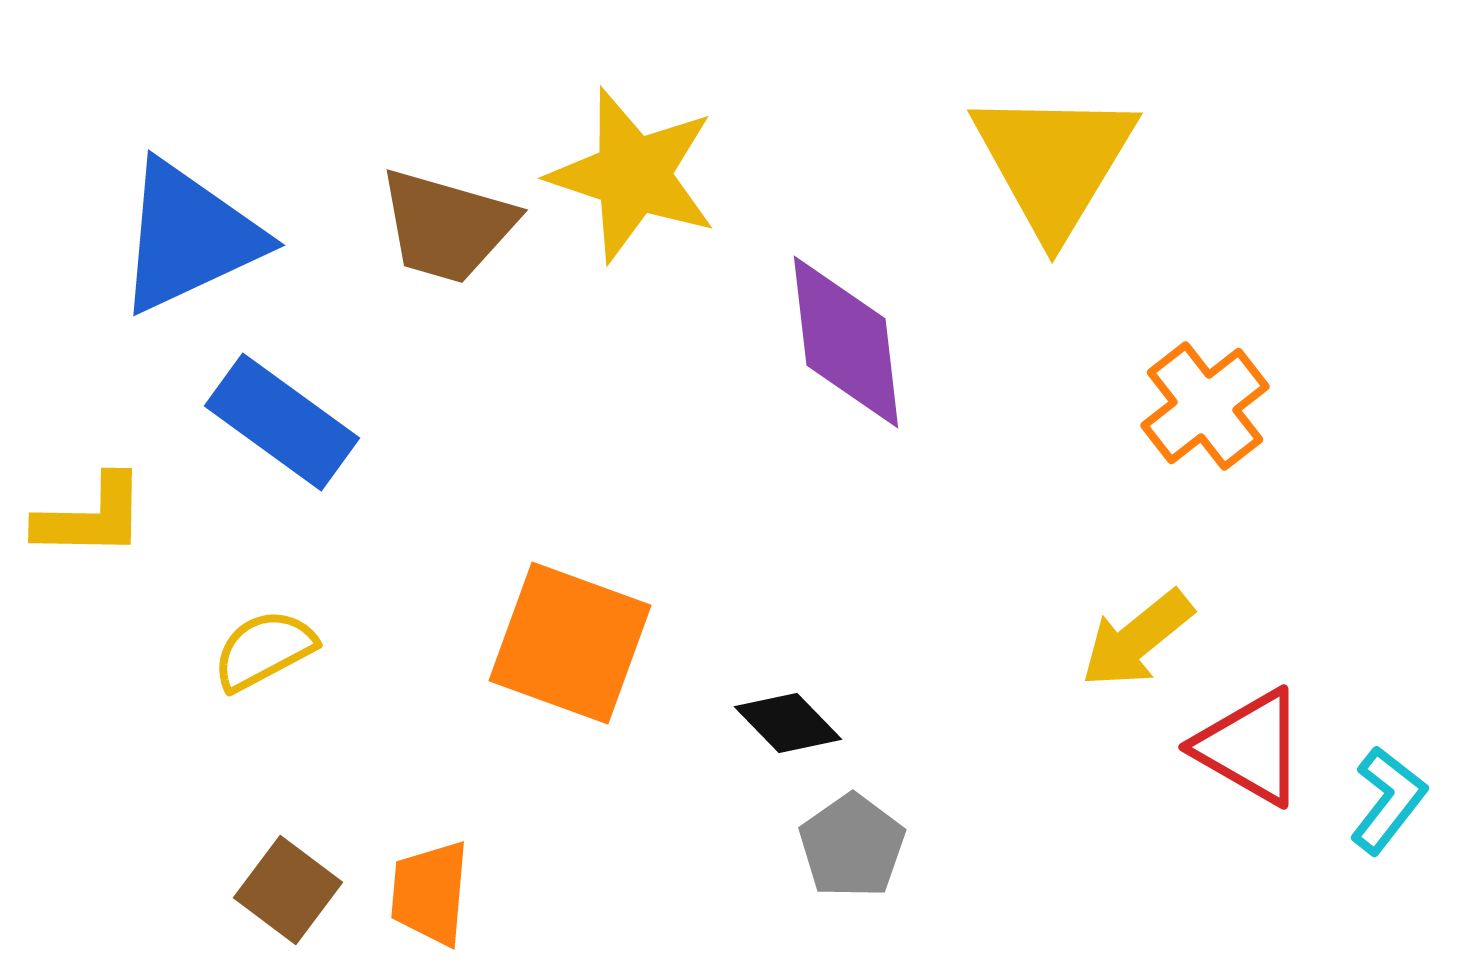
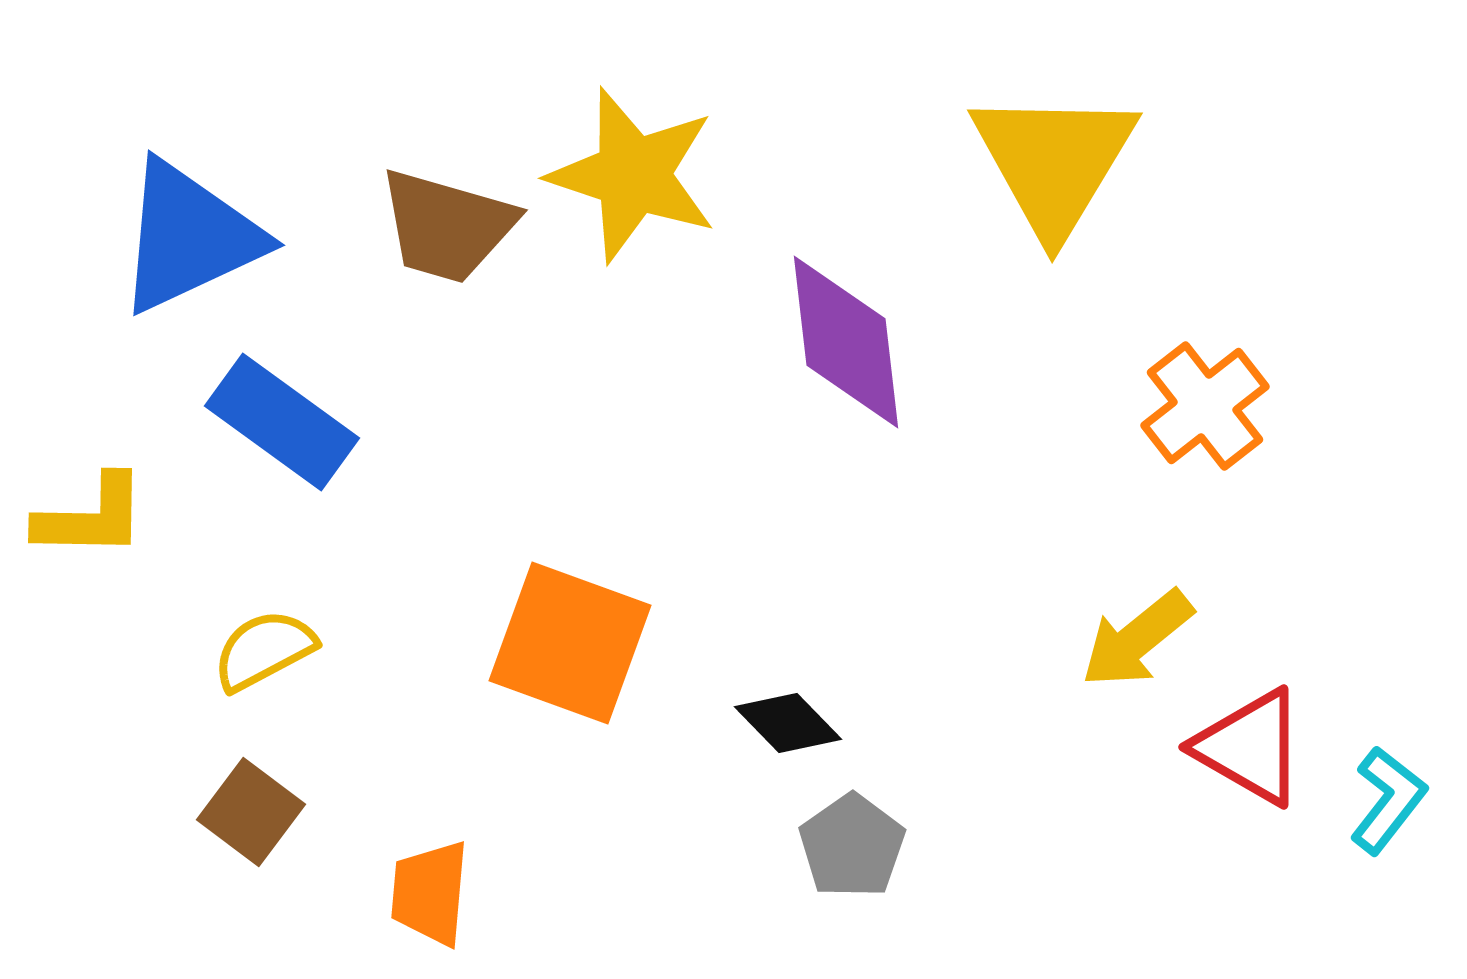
brown square: moved 37 px left, 78 px up
